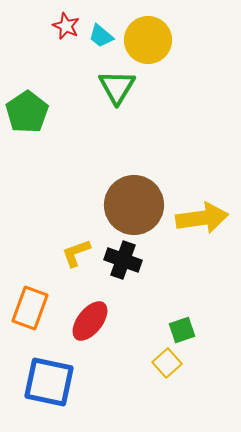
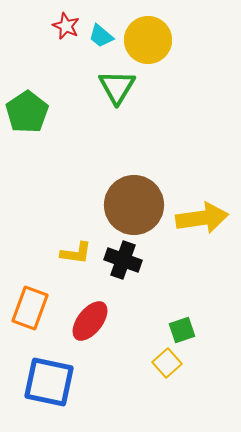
yellow L-shape: rotated 152 degrees counterclockwise
